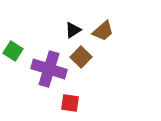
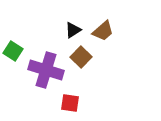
purple cross: moved 3 px left, 1 px down
